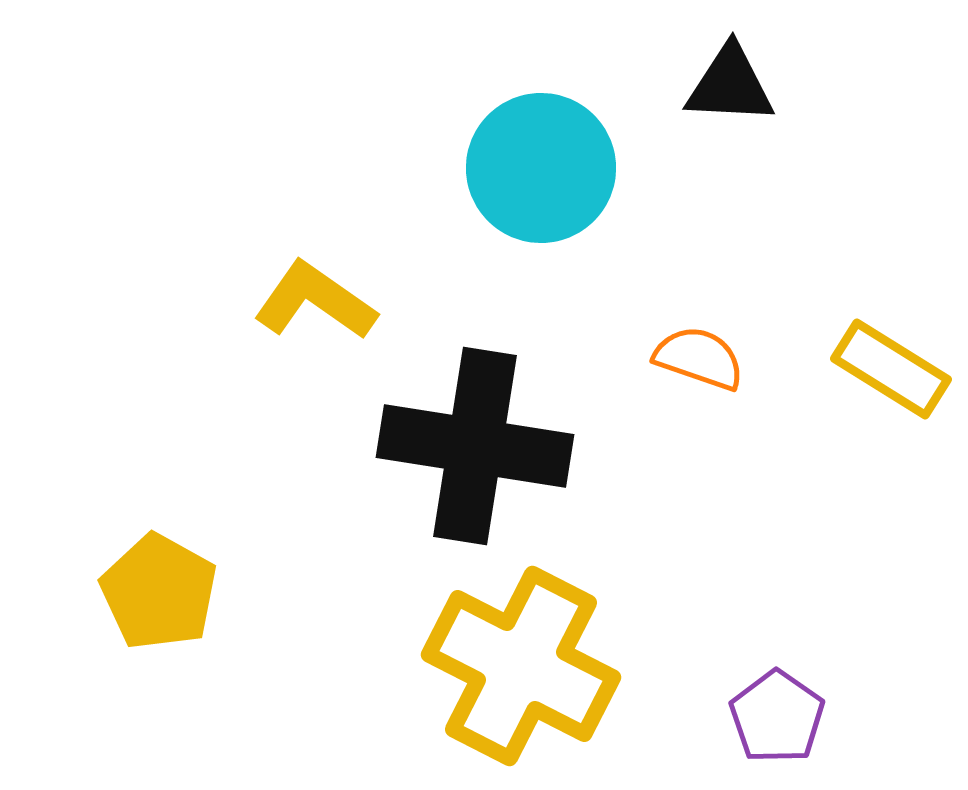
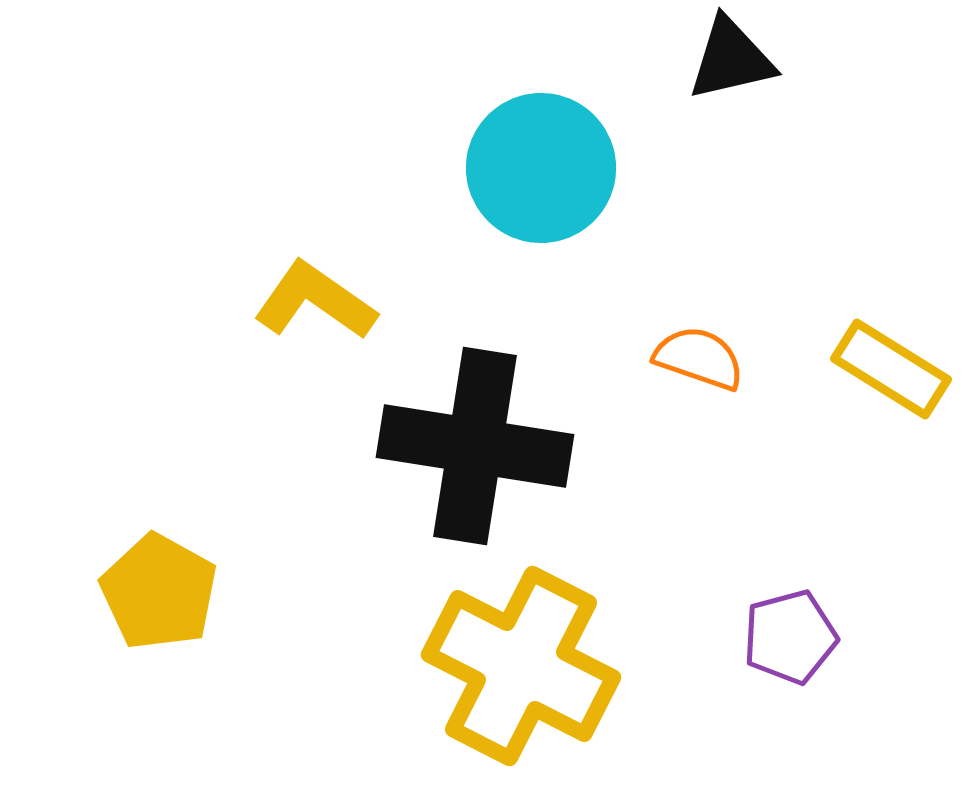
black triangle: moved 1 px right, 26 px up; rotated 16 degrees counterclockwise
purple pentagon: moved 13 px right, 80 px up; rotated 22 degrees clockwise
